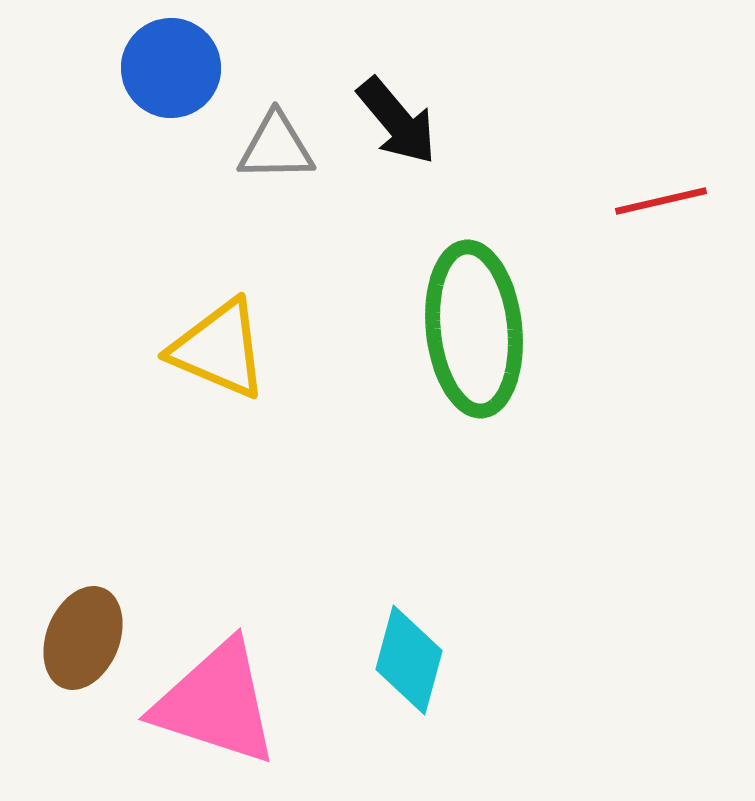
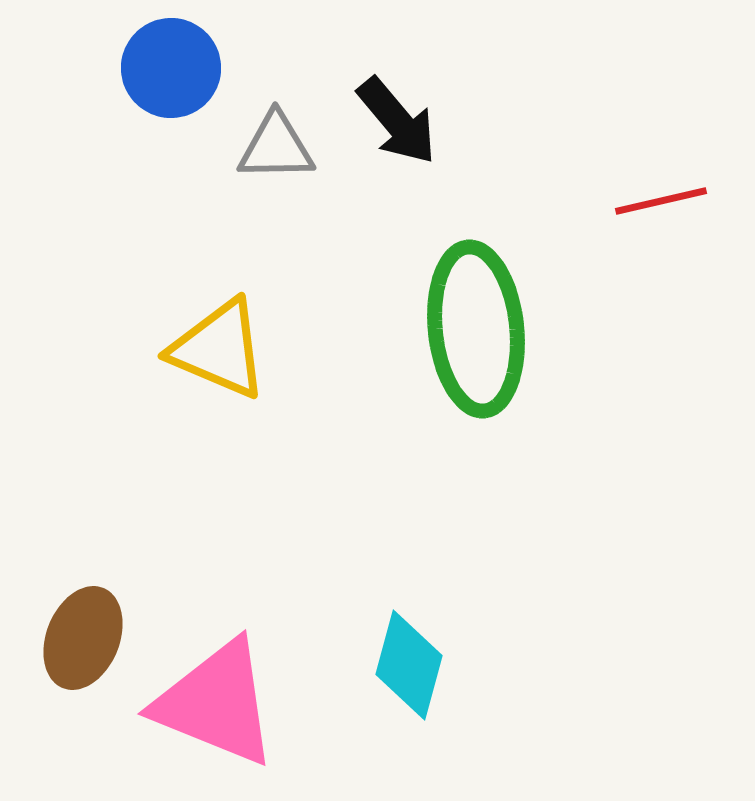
green ellipse: moved 2 px right
cyan diamond: moved 5 px down
pink triangle: rotated 4 degrees clockwise
